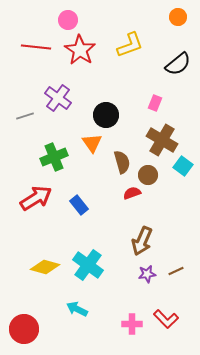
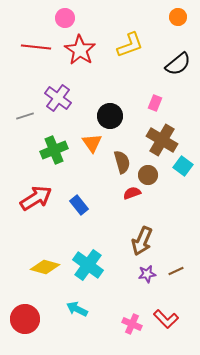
pink circle: moved 3 px left, 2 px up
black circle: moved 4 px right, 1 px down
green cross: moved 7 px up
pink cross: rotated 24 degrees clockwise
red circle: moved 1 px right, 10 px up
